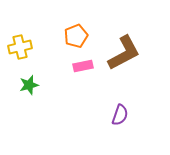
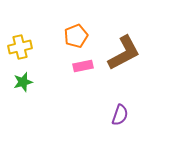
green star: moved 6 px left, 3 px up
